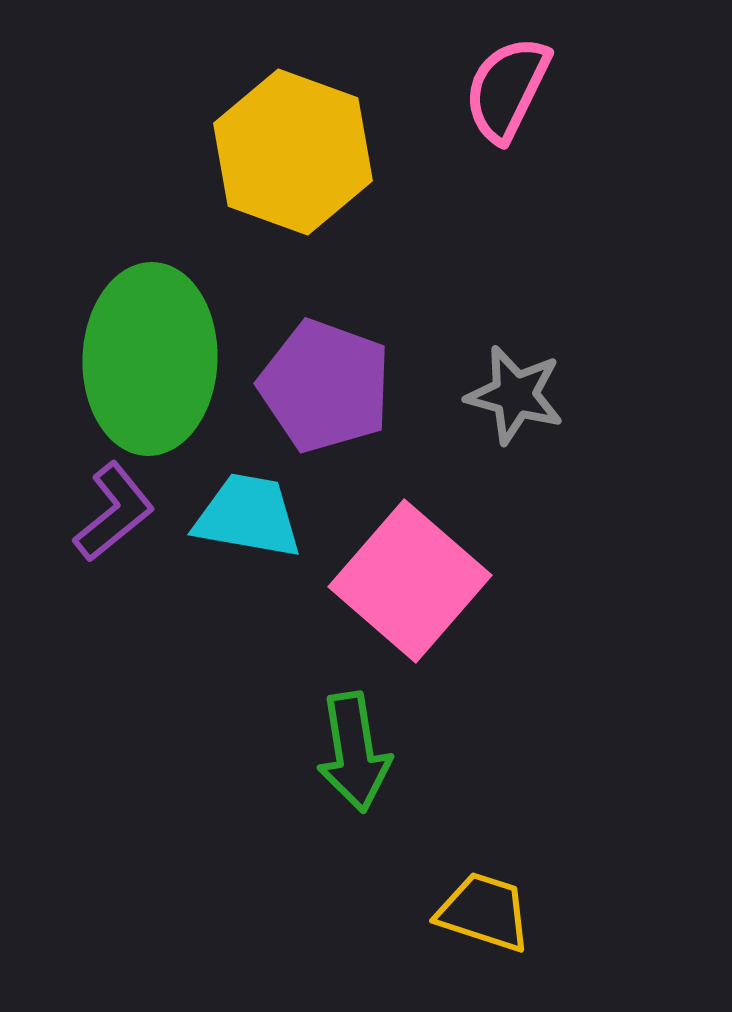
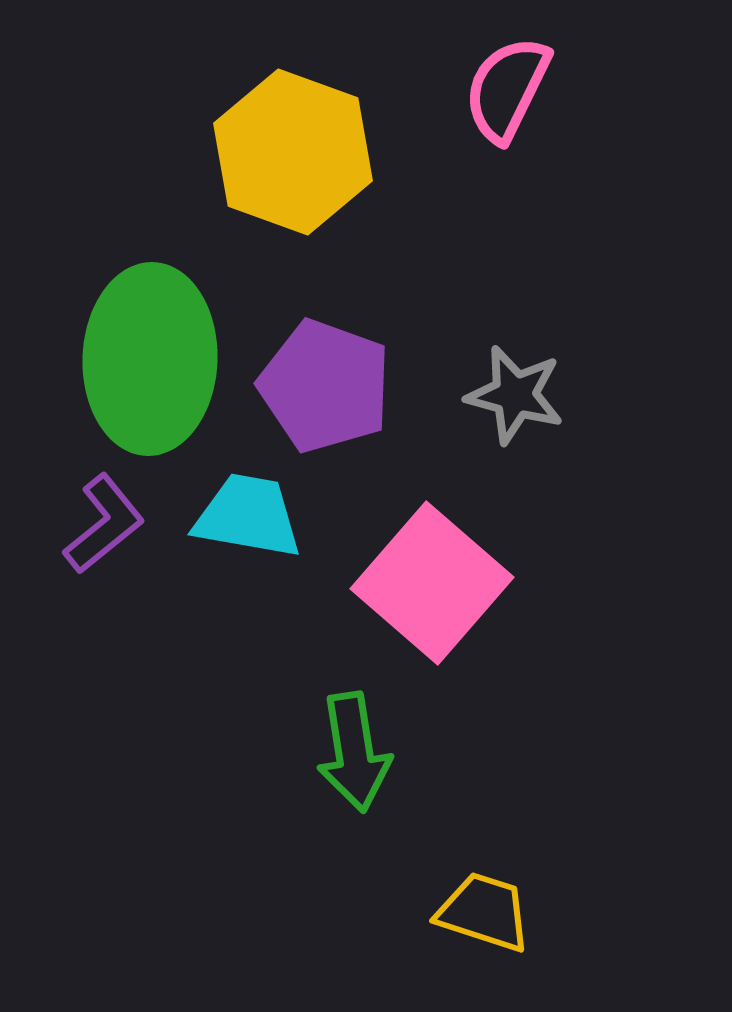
purple L-shape: moved 10 px left, 12 px down
pink square: moved 22 px right, 2 px down
